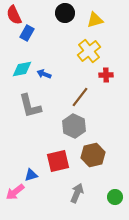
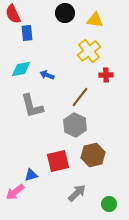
red semicircle: moved 1 px left, 1 px up
yellow triangle: rotated 24 degrees clockwise
blue rectangle: rotated 35 degrees counterclockwise
cyan diamond: moved 1 px left
blue arrow: moved 3 px right, 1 px down
gray L-shape: moved 2 px right
gray hexagon: moved 1 px right, 1 px up
gray arrow: rotated 24 degrees clockwise
green circle: moved 6 px left, 7 px down
